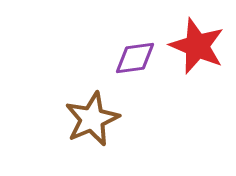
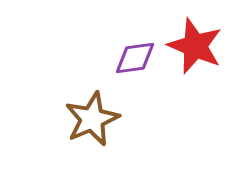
red star: moved 2 px left
